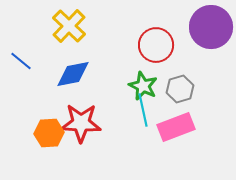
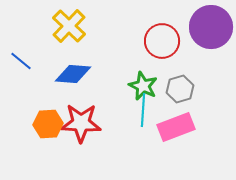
red circle: moved 6 px right, 4 px up
blue diamond: rotated 15 degrees clockwise
cyan line: rotated 16 degrees clockwise
orange hexagon: moved 1 px left, 9 px up
